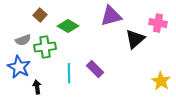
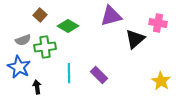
purple rectangle: moved 4 px right, 6 px down
